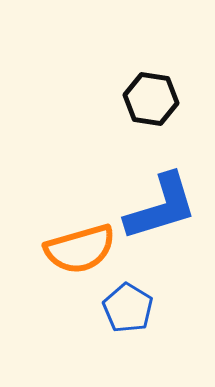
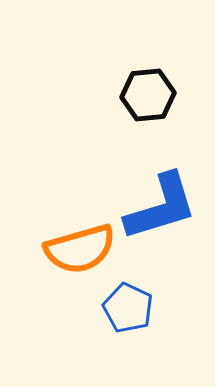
black hexagon: moved 3 px left, 4 px up; rotated 14 degrees counterclockwise
blue pentagon: rotated 6 degrees counterclockwise
